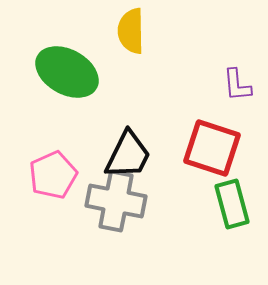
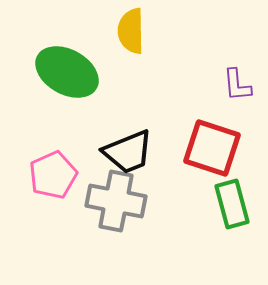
black trapezoid: moved 3 px up; rotated 42 degrees clockwise
